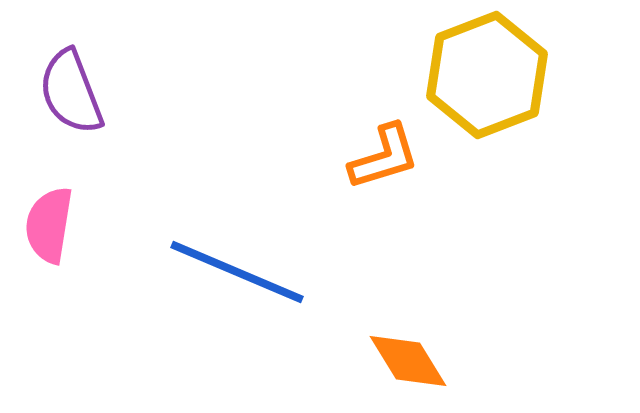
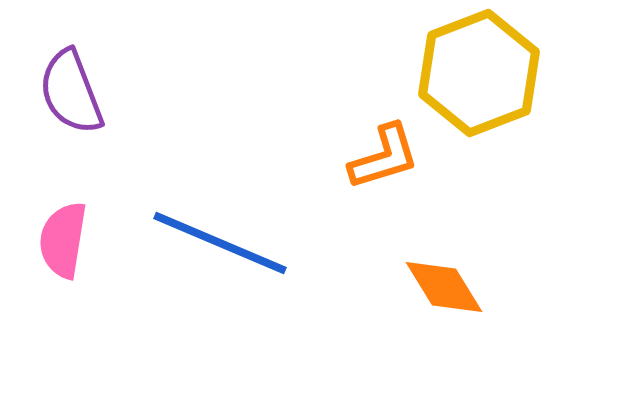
yellow hexagon: moved 8 px left, 2 px up
pink semicircle: moved 14 px right, 15 px down
blue line: moved 17 px left, 29 px up
orange diamond: moved 36 px right, 74 px up
